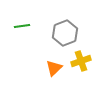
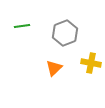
yellow cross: moved 10 px right, 2 px down; rotated 30 degrees clockwise
